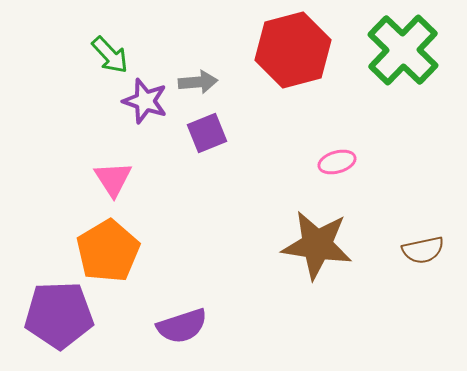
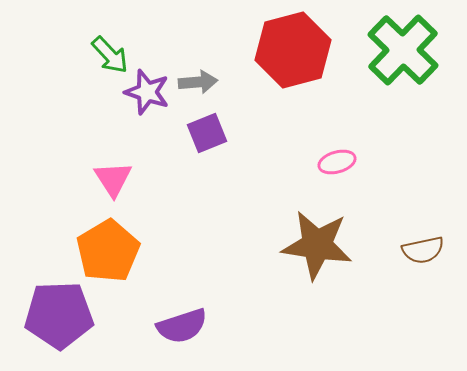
purple star: moved 2 px right, 9 px up
